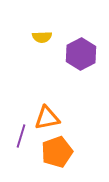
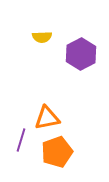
purple line: moved 4 px down
